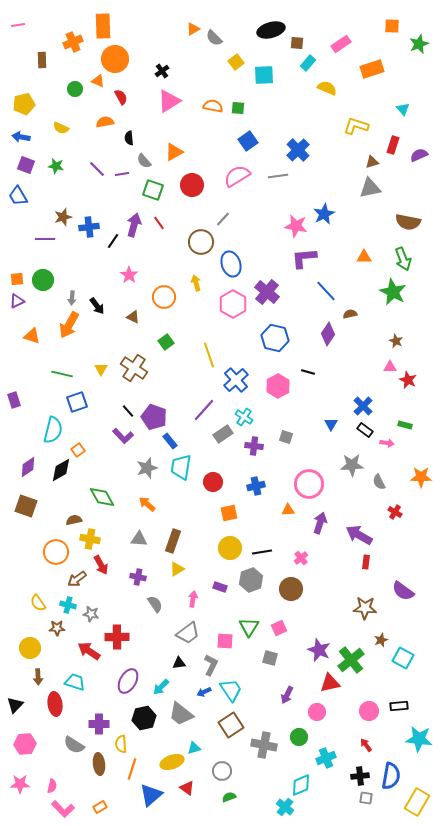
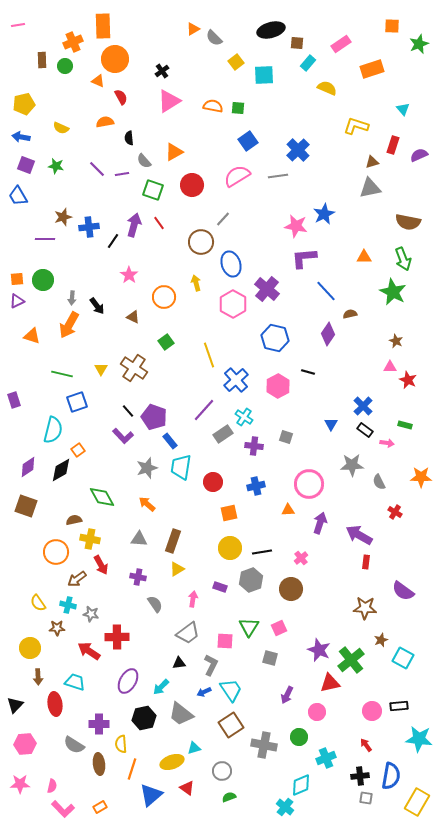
green circle at (75, 89): moved 10 px left, 23 px up
purple cross at (267, 292): moved 3 px up
pink circle at (369, 711): moved 3 px right
